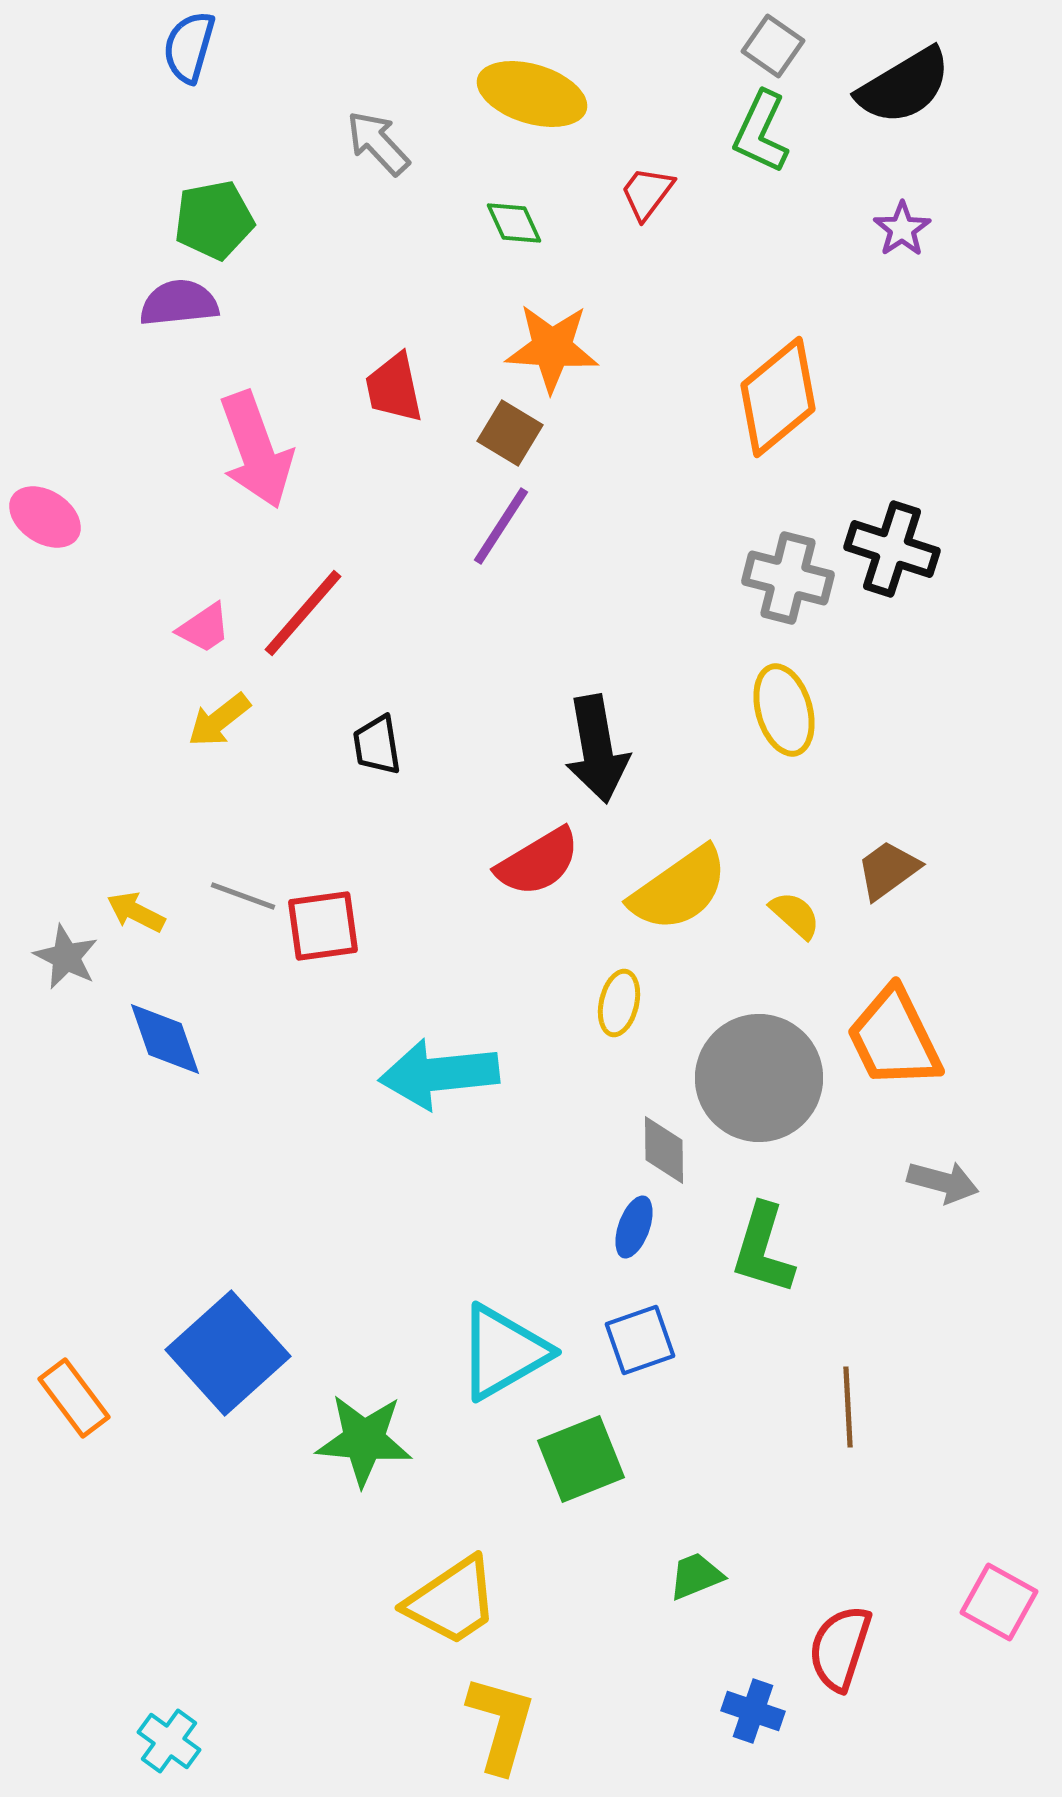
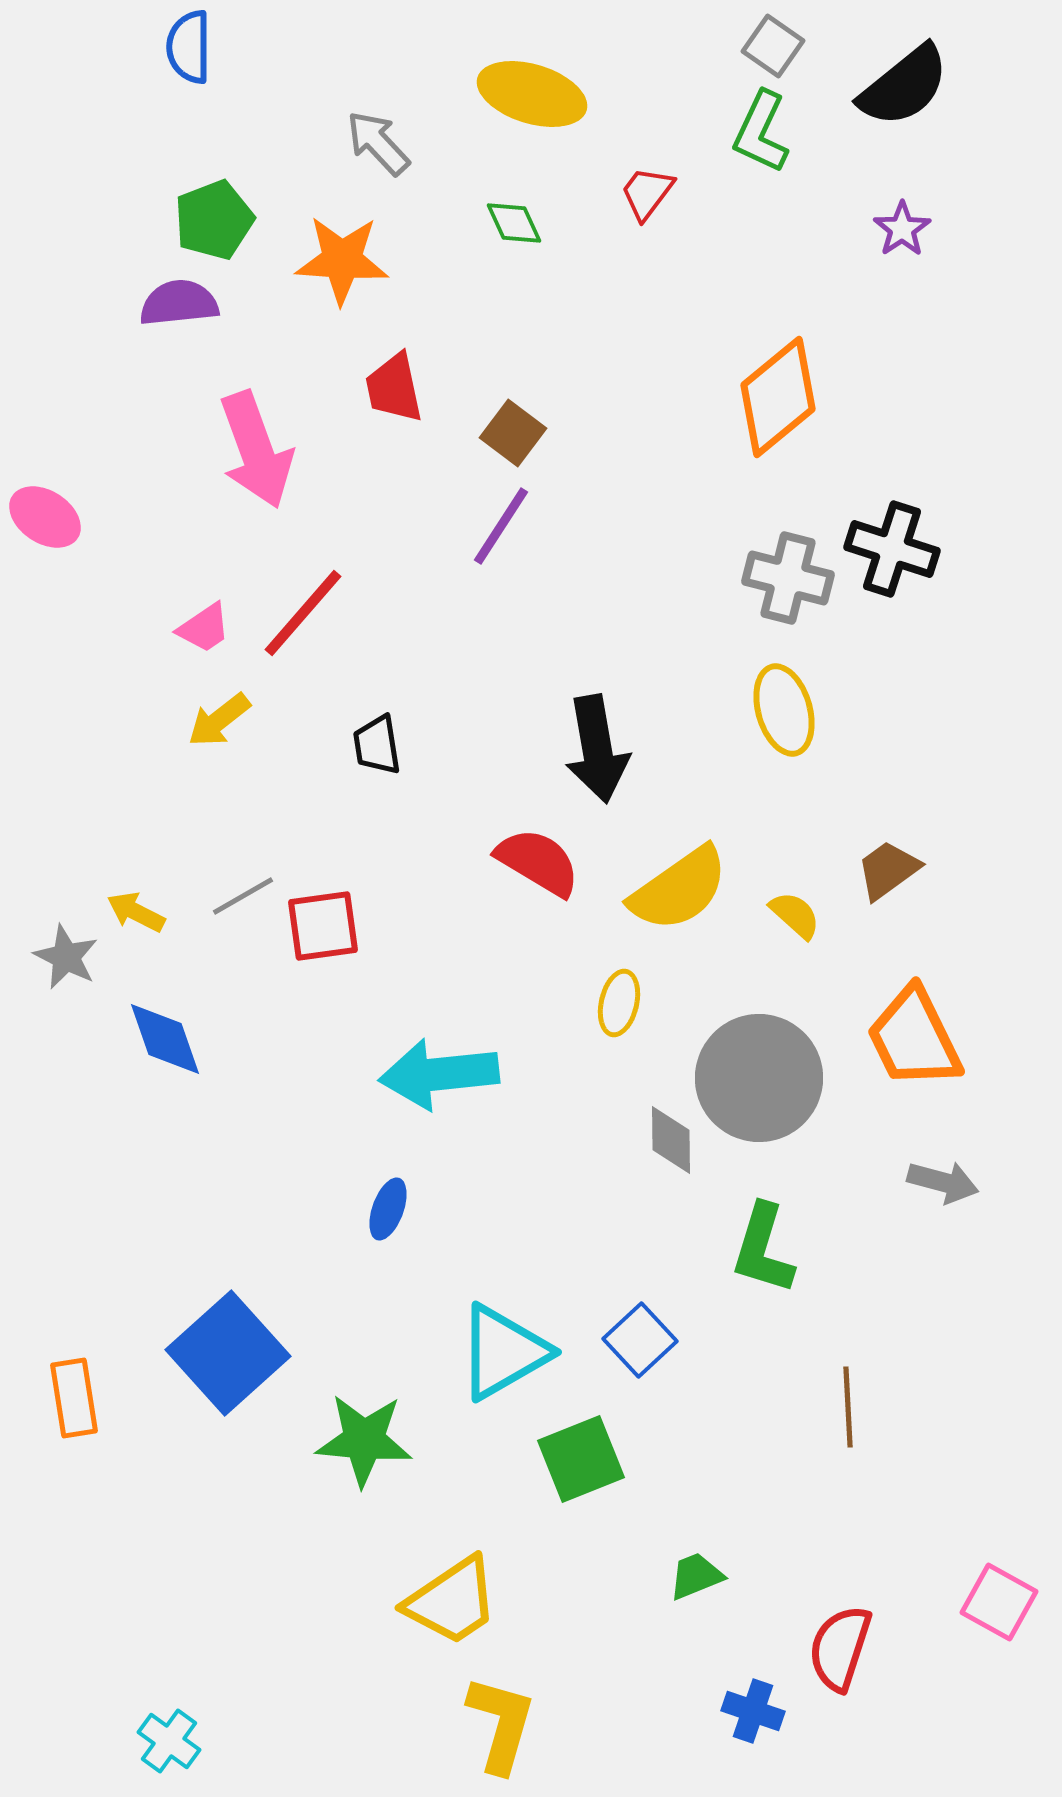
blue semicircle at (189, 47): rotated 16 degrees counterclockwise
black semicircle at (904, 86): rotated 8 degrees counterclockwise
green pentagon at (214, 220): rotated 10 degrees counterclockwise
orange star at (552, 348): moved 210 px left, 88 px up
brown square at (510, 433): moved 3 px right; rotated 6 degrees clockwise
red semicircle at (538, 862): rotated 118 degrees counterclockwise
gray line at (243, 896): rotated 50 degrees counterclockwise
orange trapezoid at (894, 1038): moved 20 px right
gray diamond at (664, 1150): moved 7 px right, 10 px up
blue ellipse at (634, 1227): moved 246 px left, 18 px up
blue square at (640, 1340): rotated 24 degrees counterclockwise
orange rectangle at (74, 1398): rotated 28 degrees clockwise
